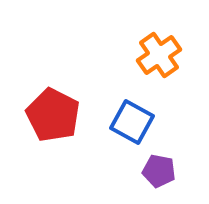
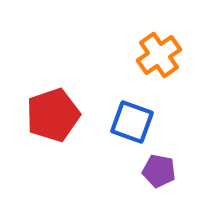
red pentagon: rotated 26 degrees clockwise
blue square: rotated 9 degrees counterclockwise
